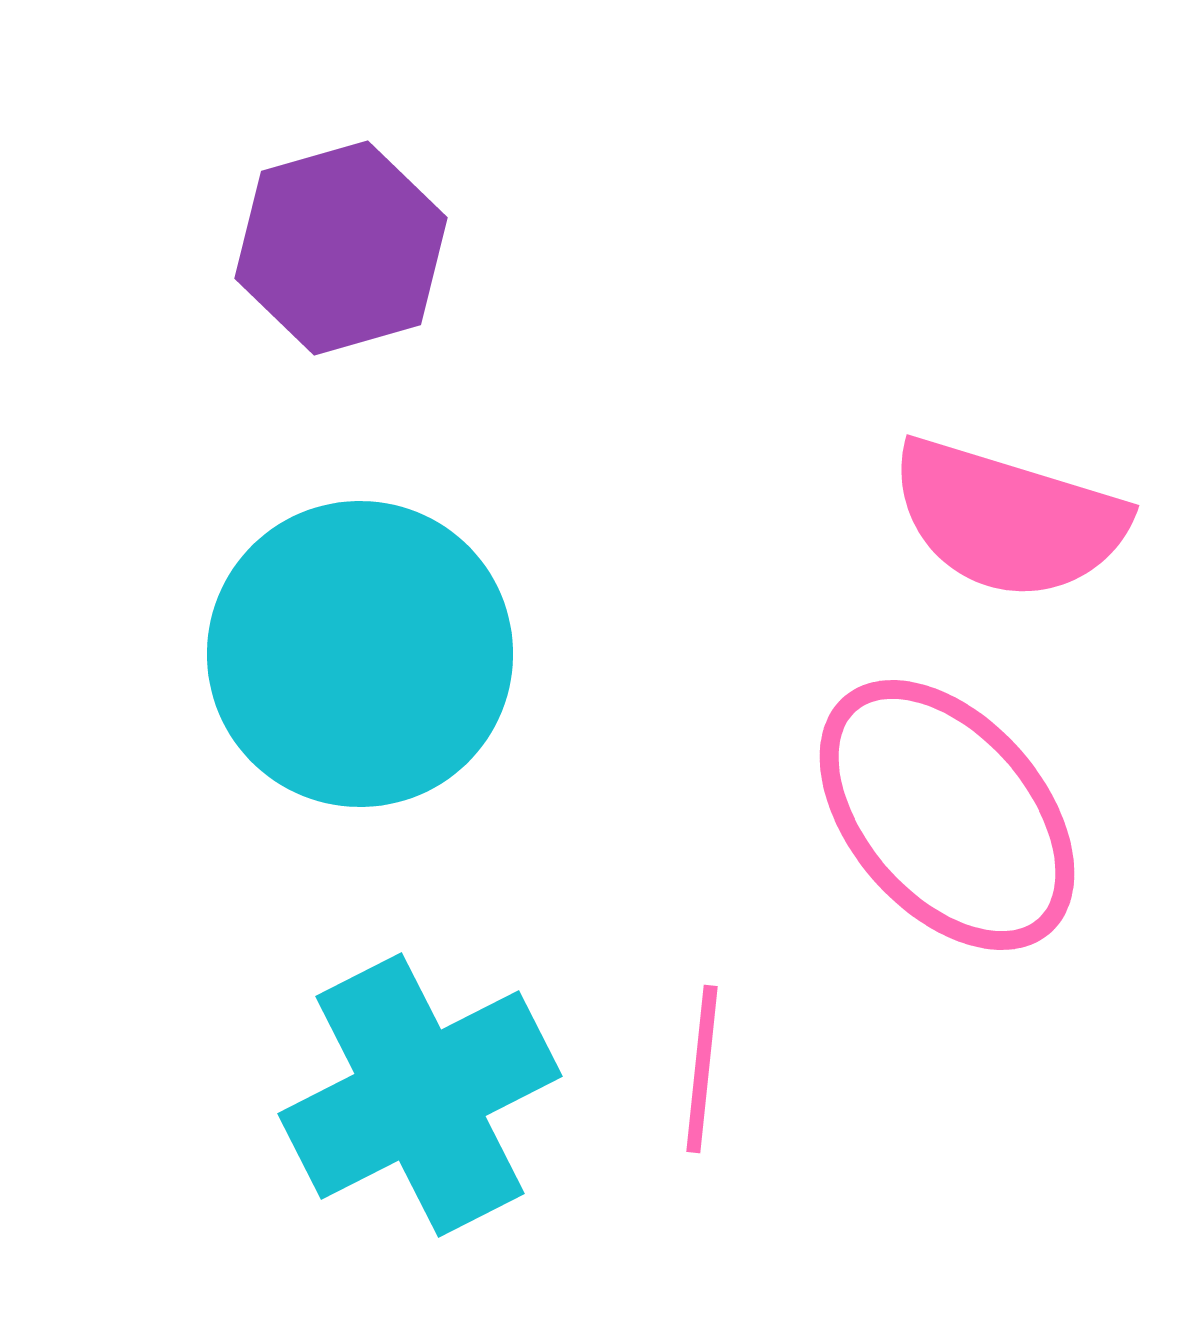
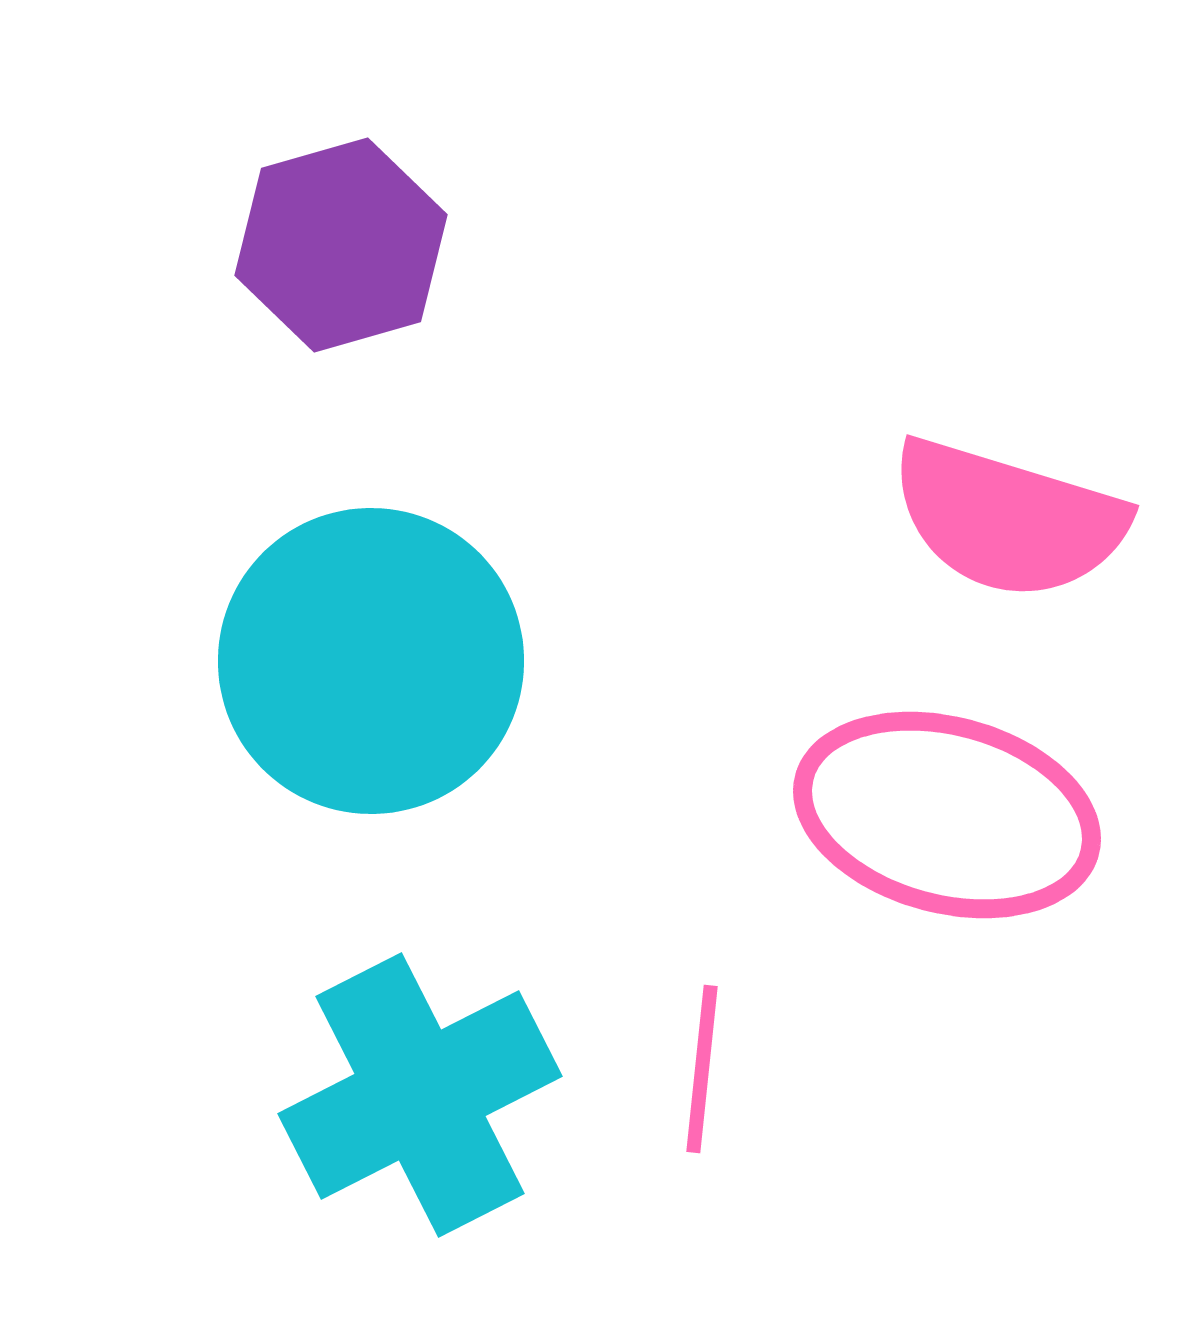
purple hexagon: moved 3 px up
cyan circle: moved 11 px right, 7 px down
pink ellipse: rotated 34 degrees counterclockwise
